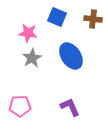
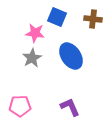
pink star: moved 7 px right
